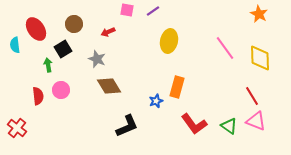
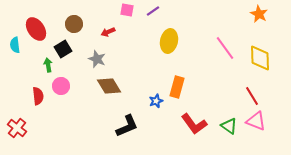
pink circle: moved 4 px up
